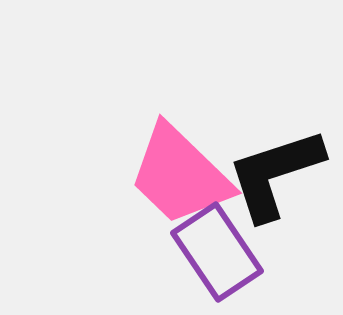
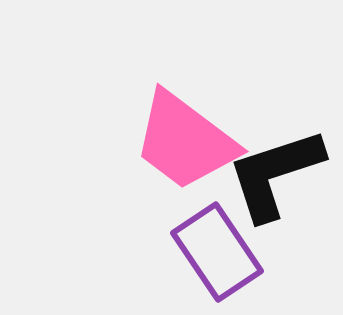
pink trapezoid: moved 5 px right, 34 px up; rotated 7 degrees counterclockwise
